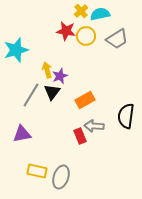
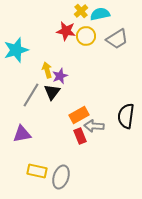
orange rectangle: moved 6 px left, 15 px down
